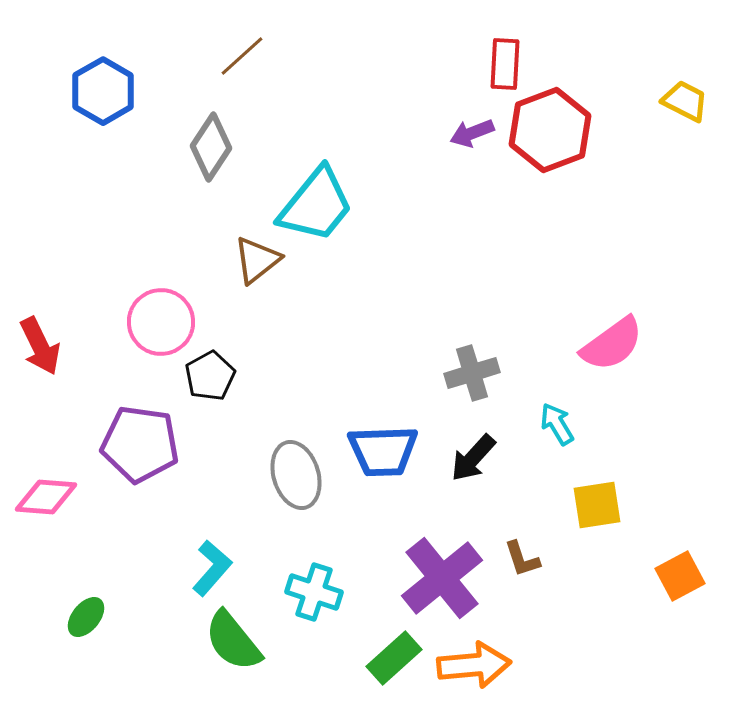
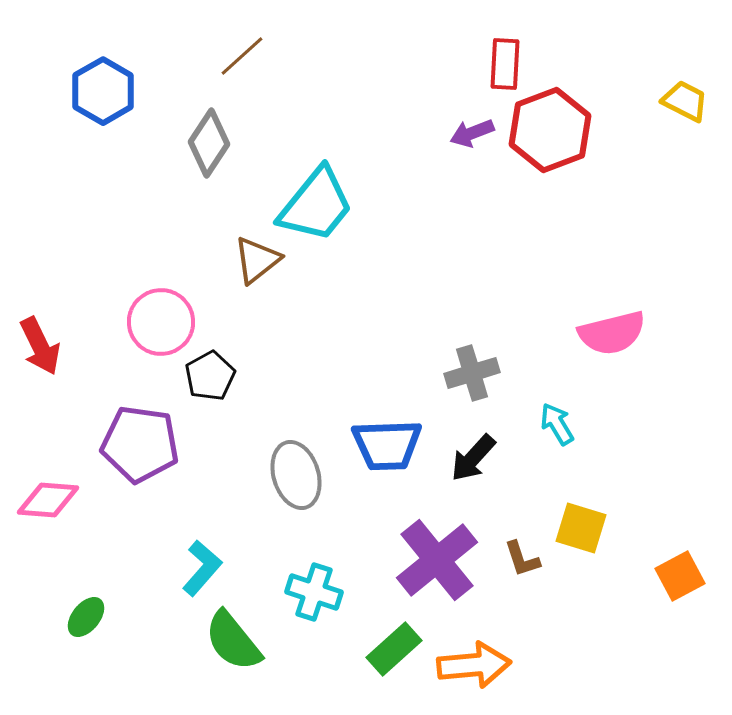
gray diamond: moved 2 px left, 4 px up
pink semicircle: moved 11 px up; rotated 22 degrees clockwise
blue trapezoid: moved 4 px right, 6 px up
pink diamond: moved 2 px right, 3 px down
yellow square: moved 16 px left, 23 px down; rotated 26 degrees clockwise
cyan L-shape: moved 10 px left
purple cross: moved 5 px left, 18 px up
green rectangle: moved 9 px up
